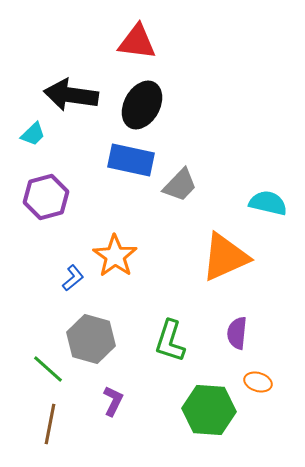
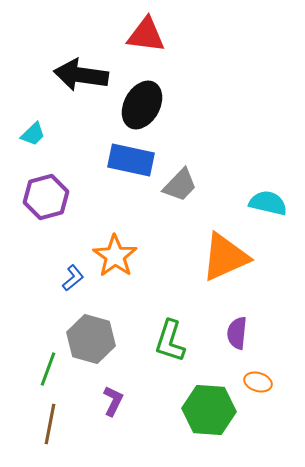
red triangle: moved 9 px right, 7 px up
black arrow: moved 10 px right, 20 px up
green line: rotated 68 degrees clockwise
